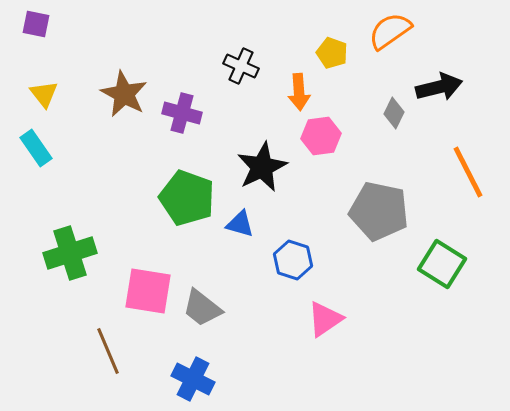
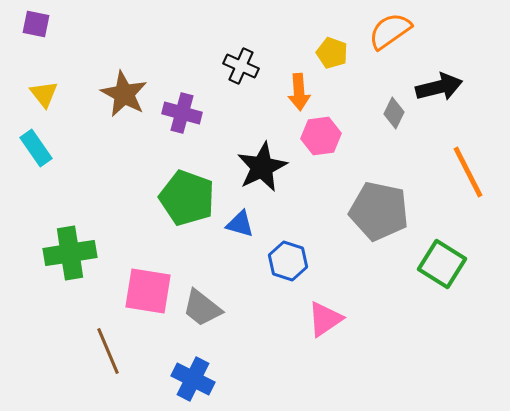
green cross: rotated 9 degrees clockwise
blue hexagon: moved 5 px left, 1 px down
